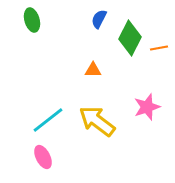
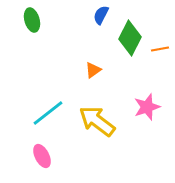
blue semicircle: moved 2 px right, 4 px up
orange line: moved 1 px right, 1 px down
orange triangle: rotated 36 degrees counterclockwise
cyan line: moved 7 px up
pink ellipse: moved 1 px left, 1 px up
